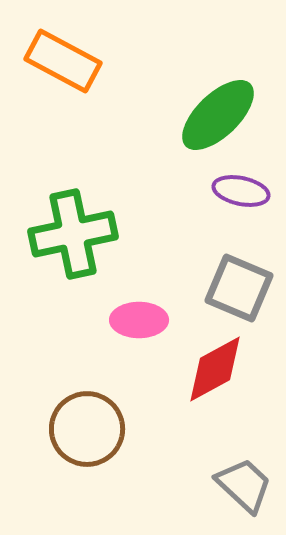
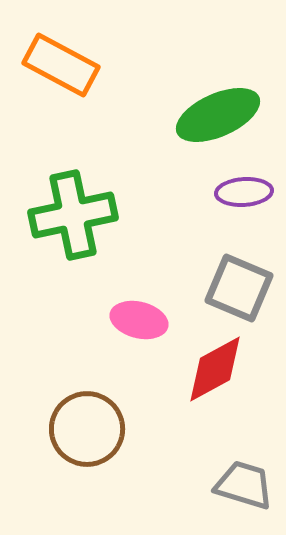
orange rectangle: moved 2 px left, 4 px down
green ellipse: rotated 20 degrees clockwise
purple ellipse: moved 3 px right, 1 px down; rotated 16 degrees counterclockwise
green cross: moved 19 px up
pink ellipse: rotated 14 degrees clockwise
gray trapezoid: rotated 26 degrees counterclockwise
